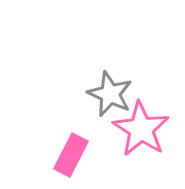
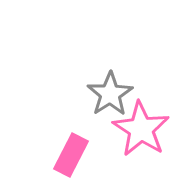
gray star: rotated 15 degrees clockwise
